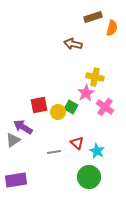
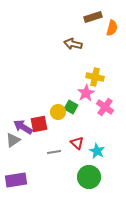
red square: moved 19 px down
